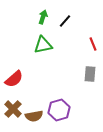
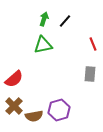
green arrow: moved 1 px right, 2 px down
brown cross: moved 1 px right, 3 px up
